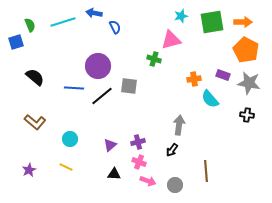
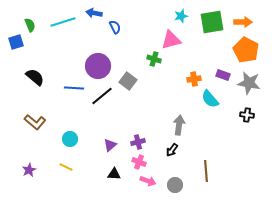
gray square: moved 1 px left, 5 px up; rotated 30 degrees clockwise
